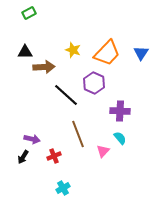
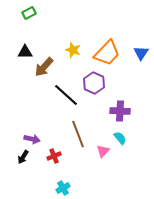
brown arrow: rotated 135 degrees clockwise
